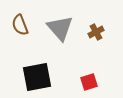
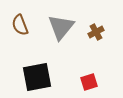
gray triangle: moved 1 px right, 1 px up; rotated 20 degrees clockwise
